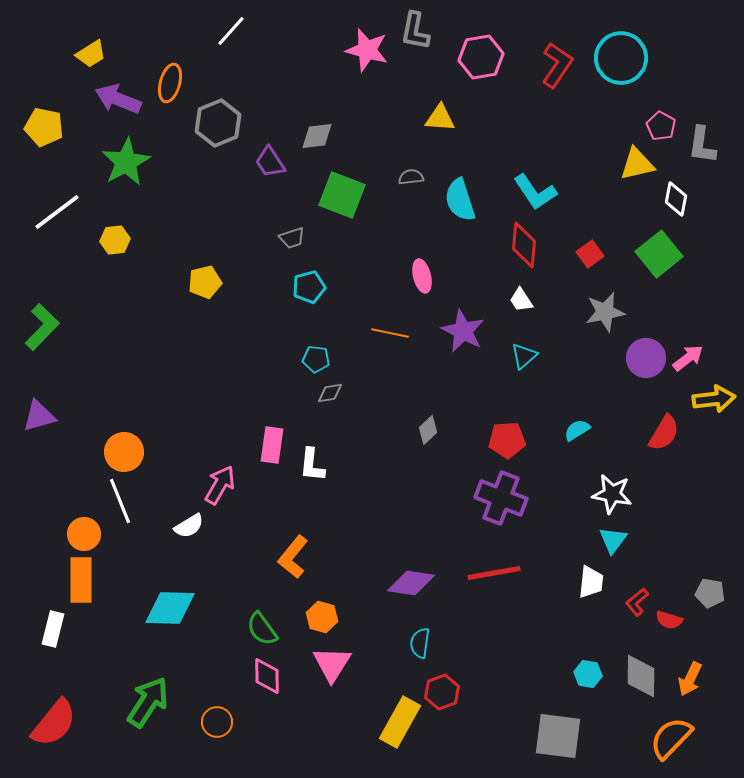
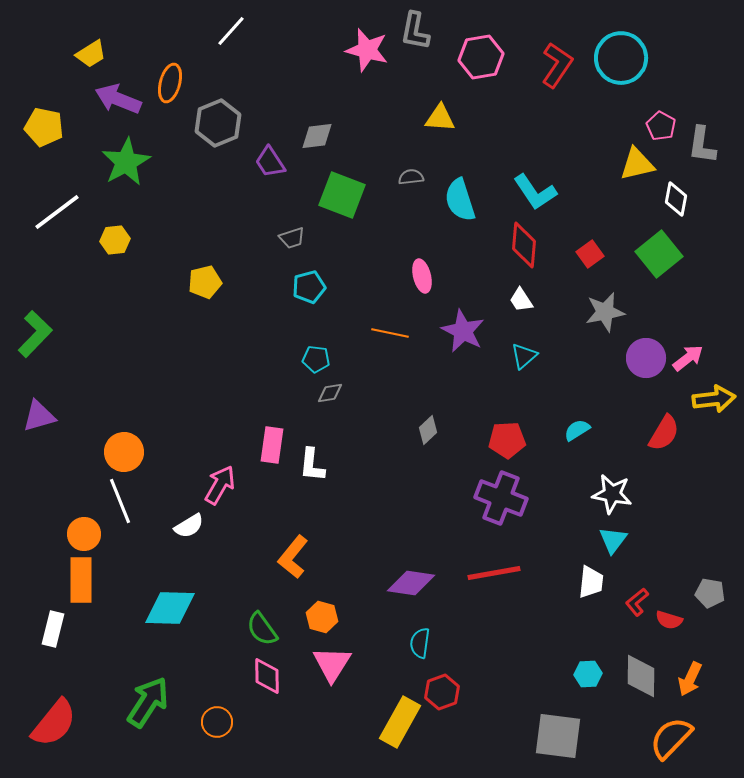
green L-shape at (42, 327): moved 7 px left, 7 px down
cyan hexagon at (588, 674): rotated 12 degrees counterclockwise
